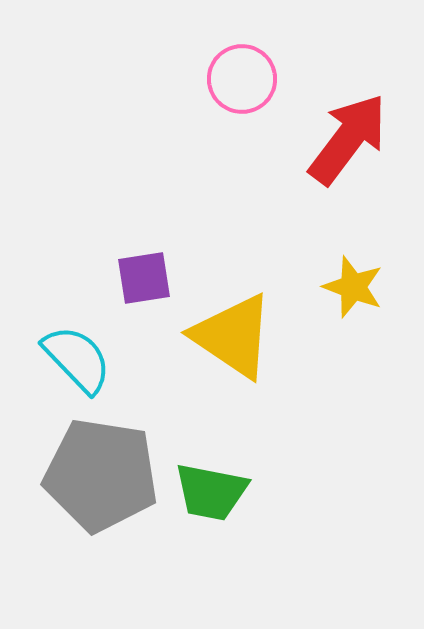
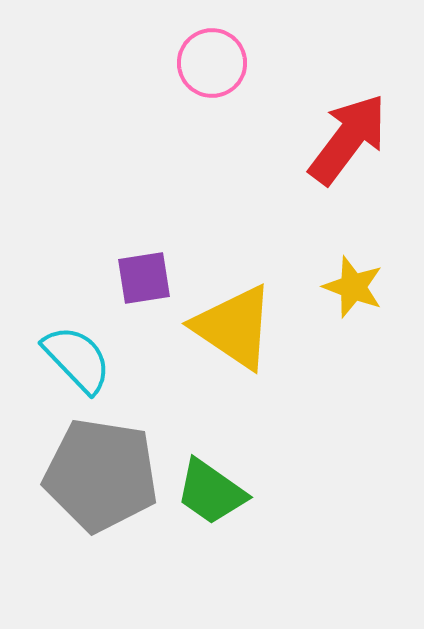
pink circle: moved 30 px left, 16 px up
yellow triangle: moved 1 px right, 9 px up
green trapezoid: rotated 24 degrees clockwise
